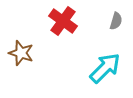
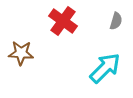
brown star: rotated 15 degrees counterclockwise
